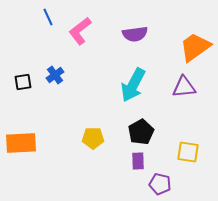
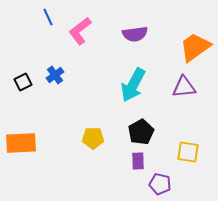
black square: rotated 18 degrees counterclockwise
